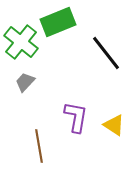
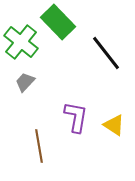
green rectangle: rotated 68 degrees clockwise
